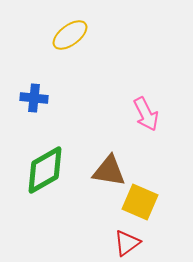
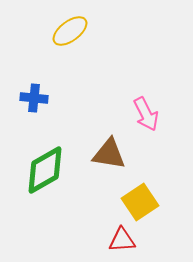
yellow ellipse: moved 4 px up
brown triangle: moved 17 px up
yellow square: rotated 33 degrees clockwise
red triangle: moved 5 px left, 3 px up; rotated 32 degrees clockwise
